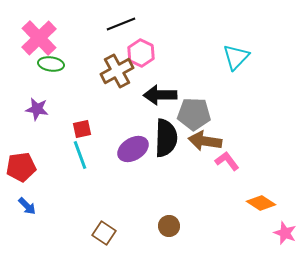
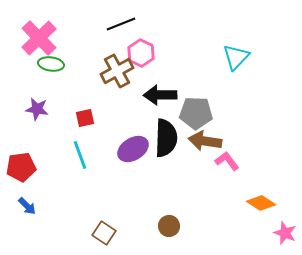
gray pentagon: moved 2 px right, 1 px up
red square: moved 3 px right, 11 px up
